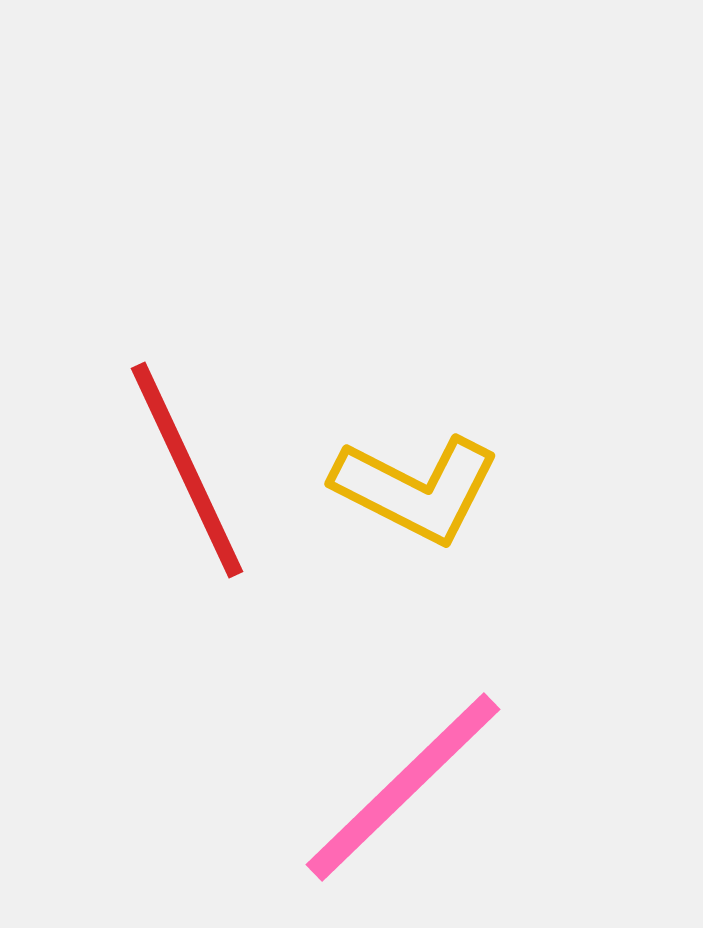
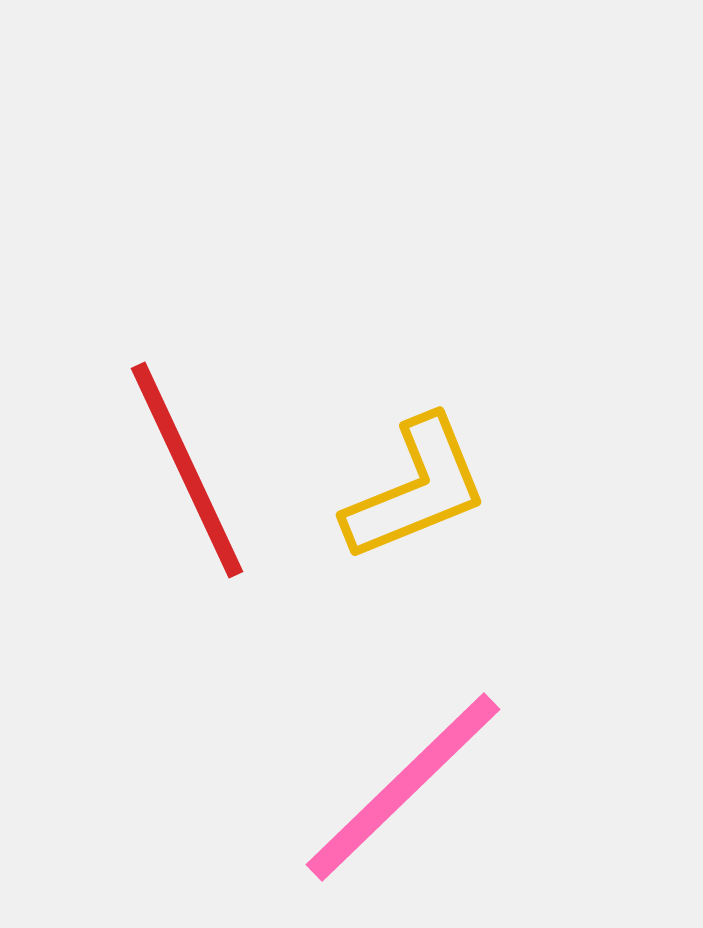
yellow L-shape: rotated 49 degrees counterclockwise
